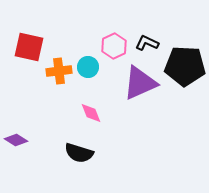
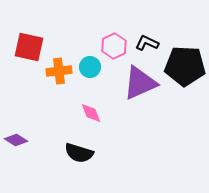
cyan circle: moved 2 px right
